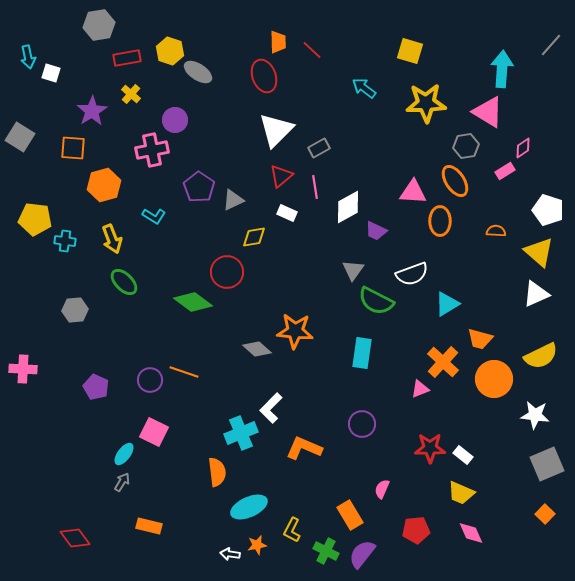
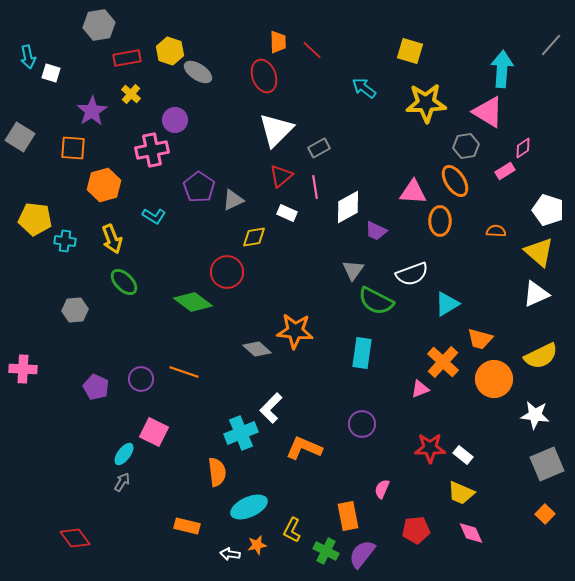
purple circle at (150, 380): moved 9 px left, 1 px up
orange rectangle at (350, 515): moved 2 px left, 1 px down; rotated 20 degrees clockwise
orange rectangle at (149, 526): moved 38 px right
